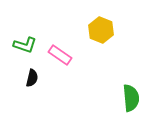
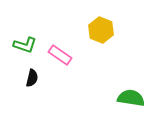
green semicircle: rotated 76 degrees counterclockwise
